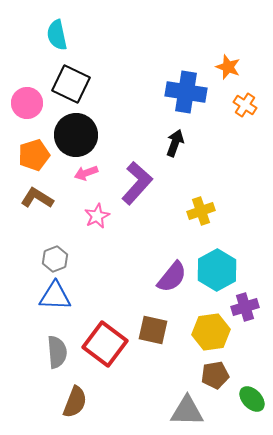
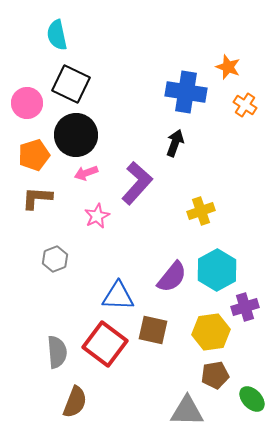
brown L-shape: rotated 28 degrees counterclockwise
blue triangle: moved 63 px right
